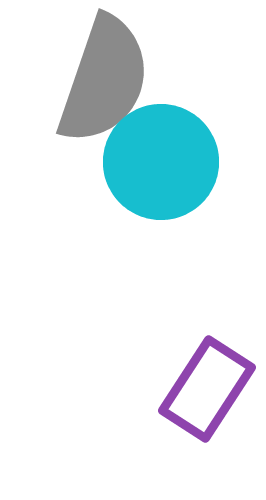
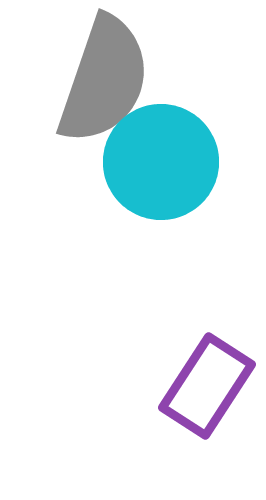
purple rectangle: moved 3 px up
